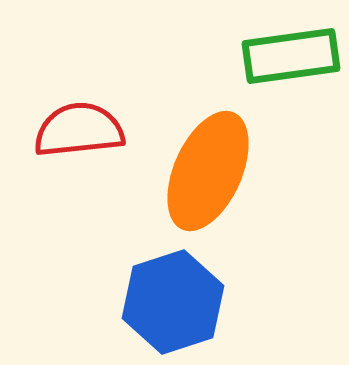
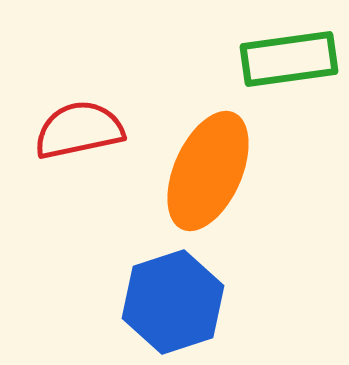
green rectangle: moved 2 px left, 3 px down
red semicircle: rotated 6 degrees counterclockwise
